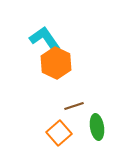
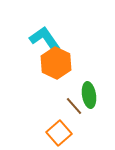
brown line: rotated 66 degrees clockwise
green ellipse: moved 8 px left, 32 px up
